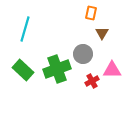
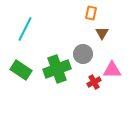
cyan line: rotated 10 degrees clockwise
green rectangle: moved 2 px left; rotated 10 degrees counterclockwise
red cross: moved 2 px right, 1 px down
